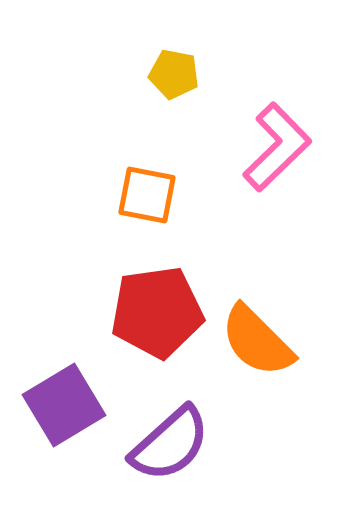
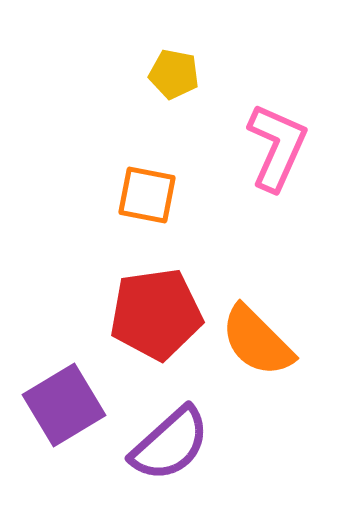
pink L-shape: rotated 22 degrees counterclockwise
red pentagon: moved 1 px left, 2 px down
